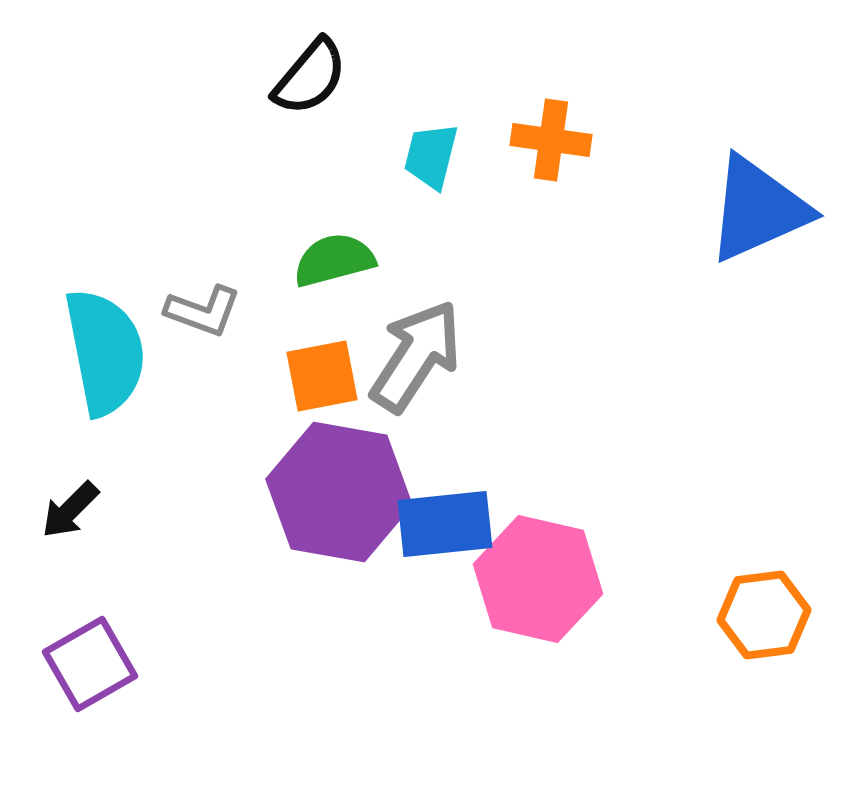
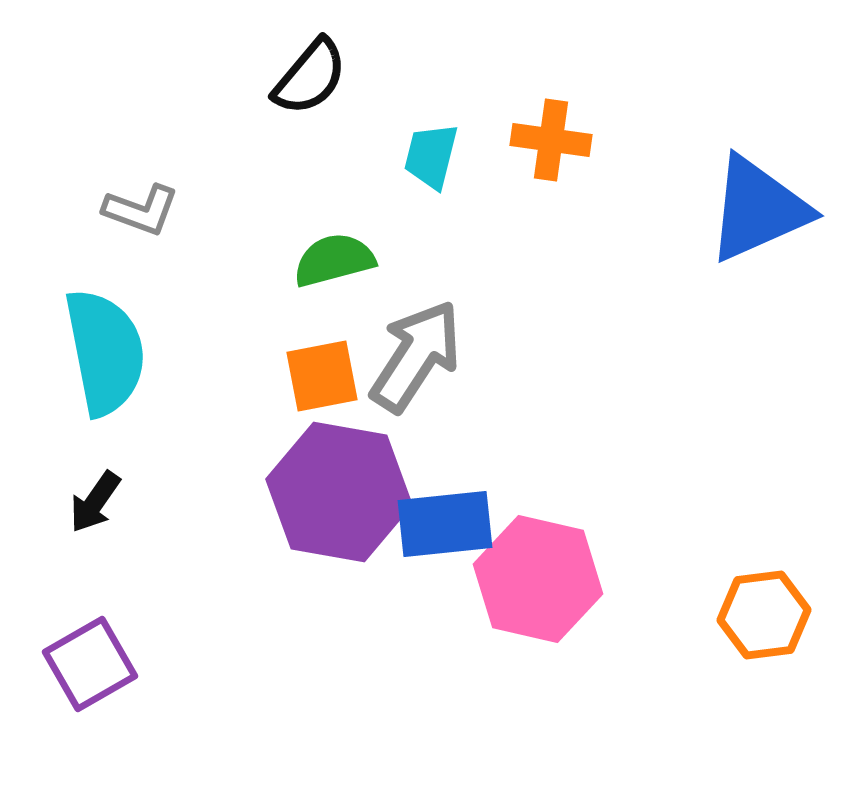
gray L-shape: moved 62 px left, 101 px up
black arrow: moved 25 px right, 8 px up; rotated 10 degrees counterclockwise
